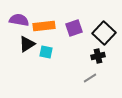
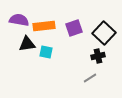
black triangle: rotated 24 degrees clockwise
